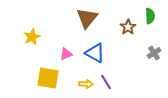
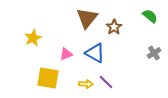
green semicircle: rotated 49 degrees counterclockwise
brown star: moved 14 px left
yellow star: moved 1 px right, 1 px down
purple line: rotated 14 degrees counterclockwise
